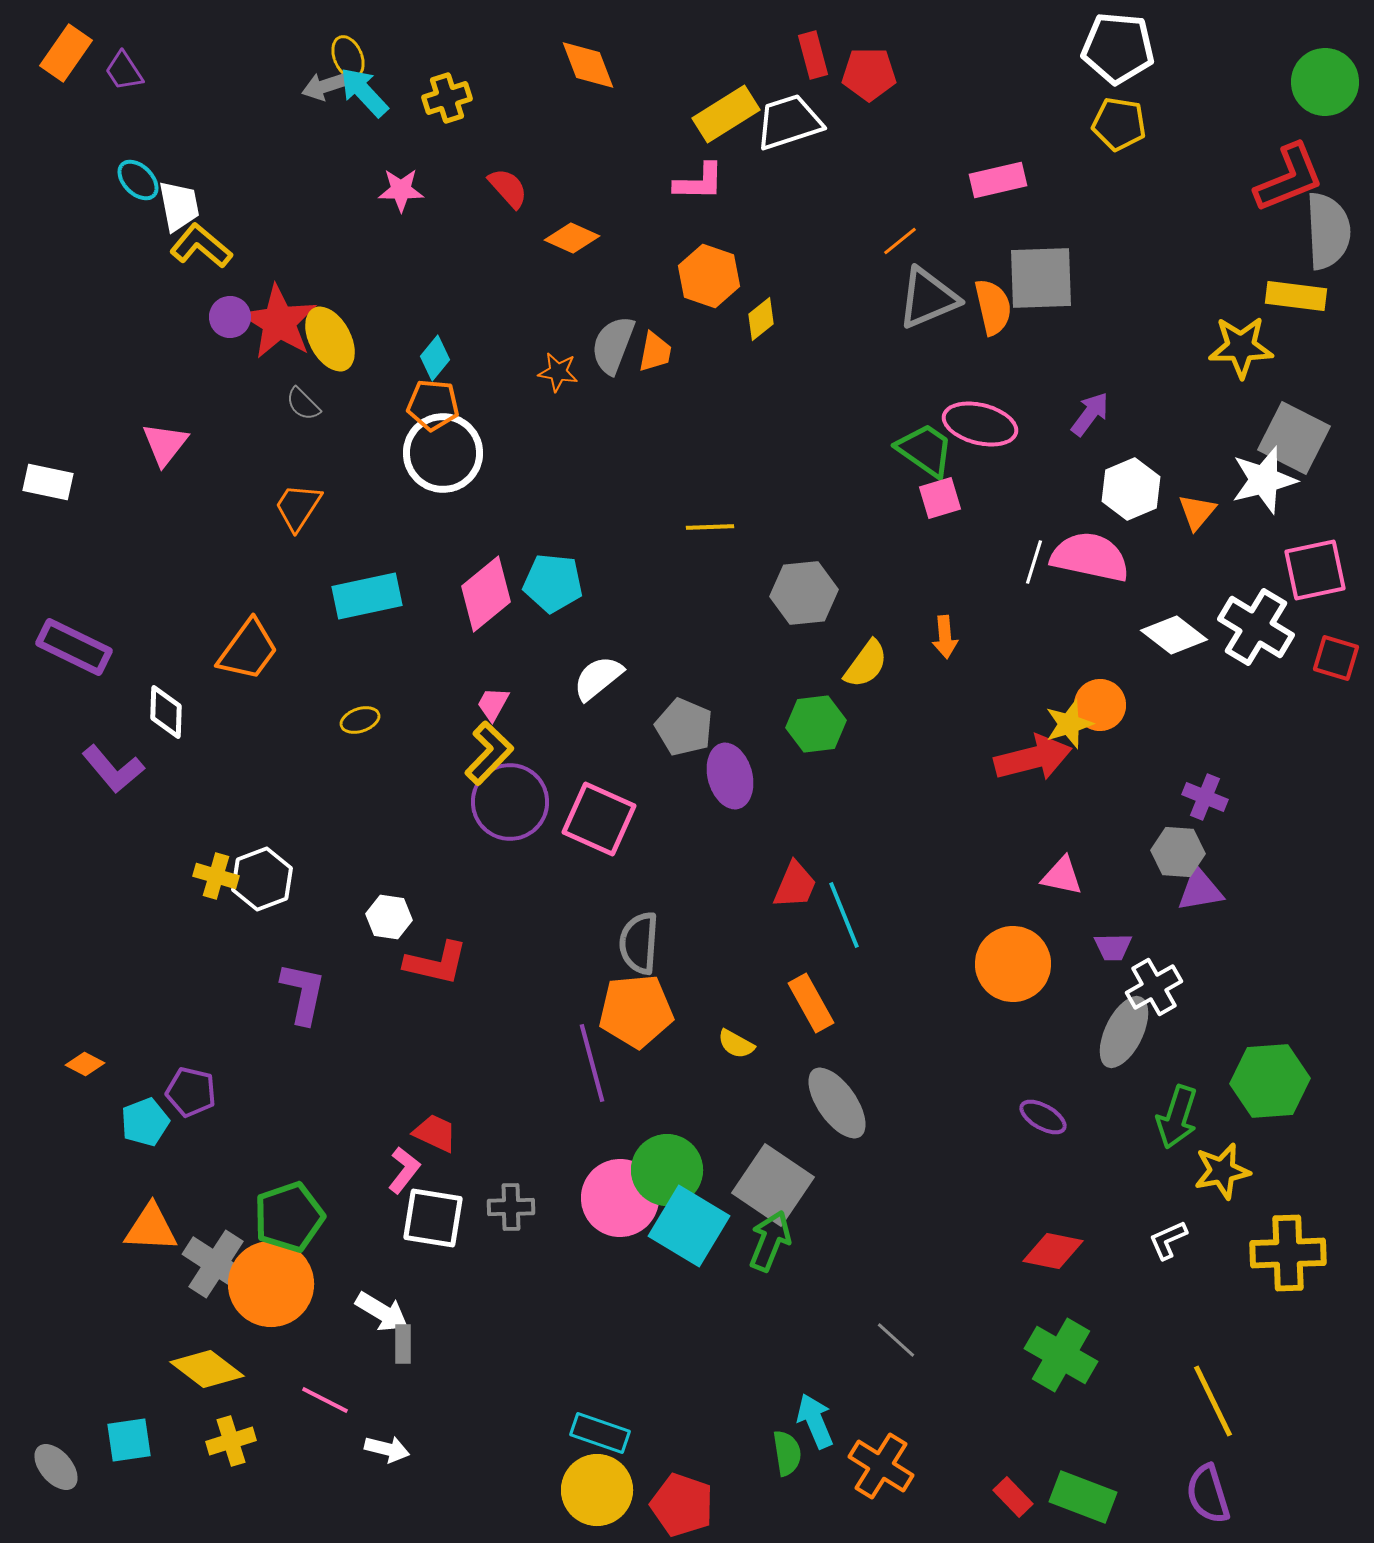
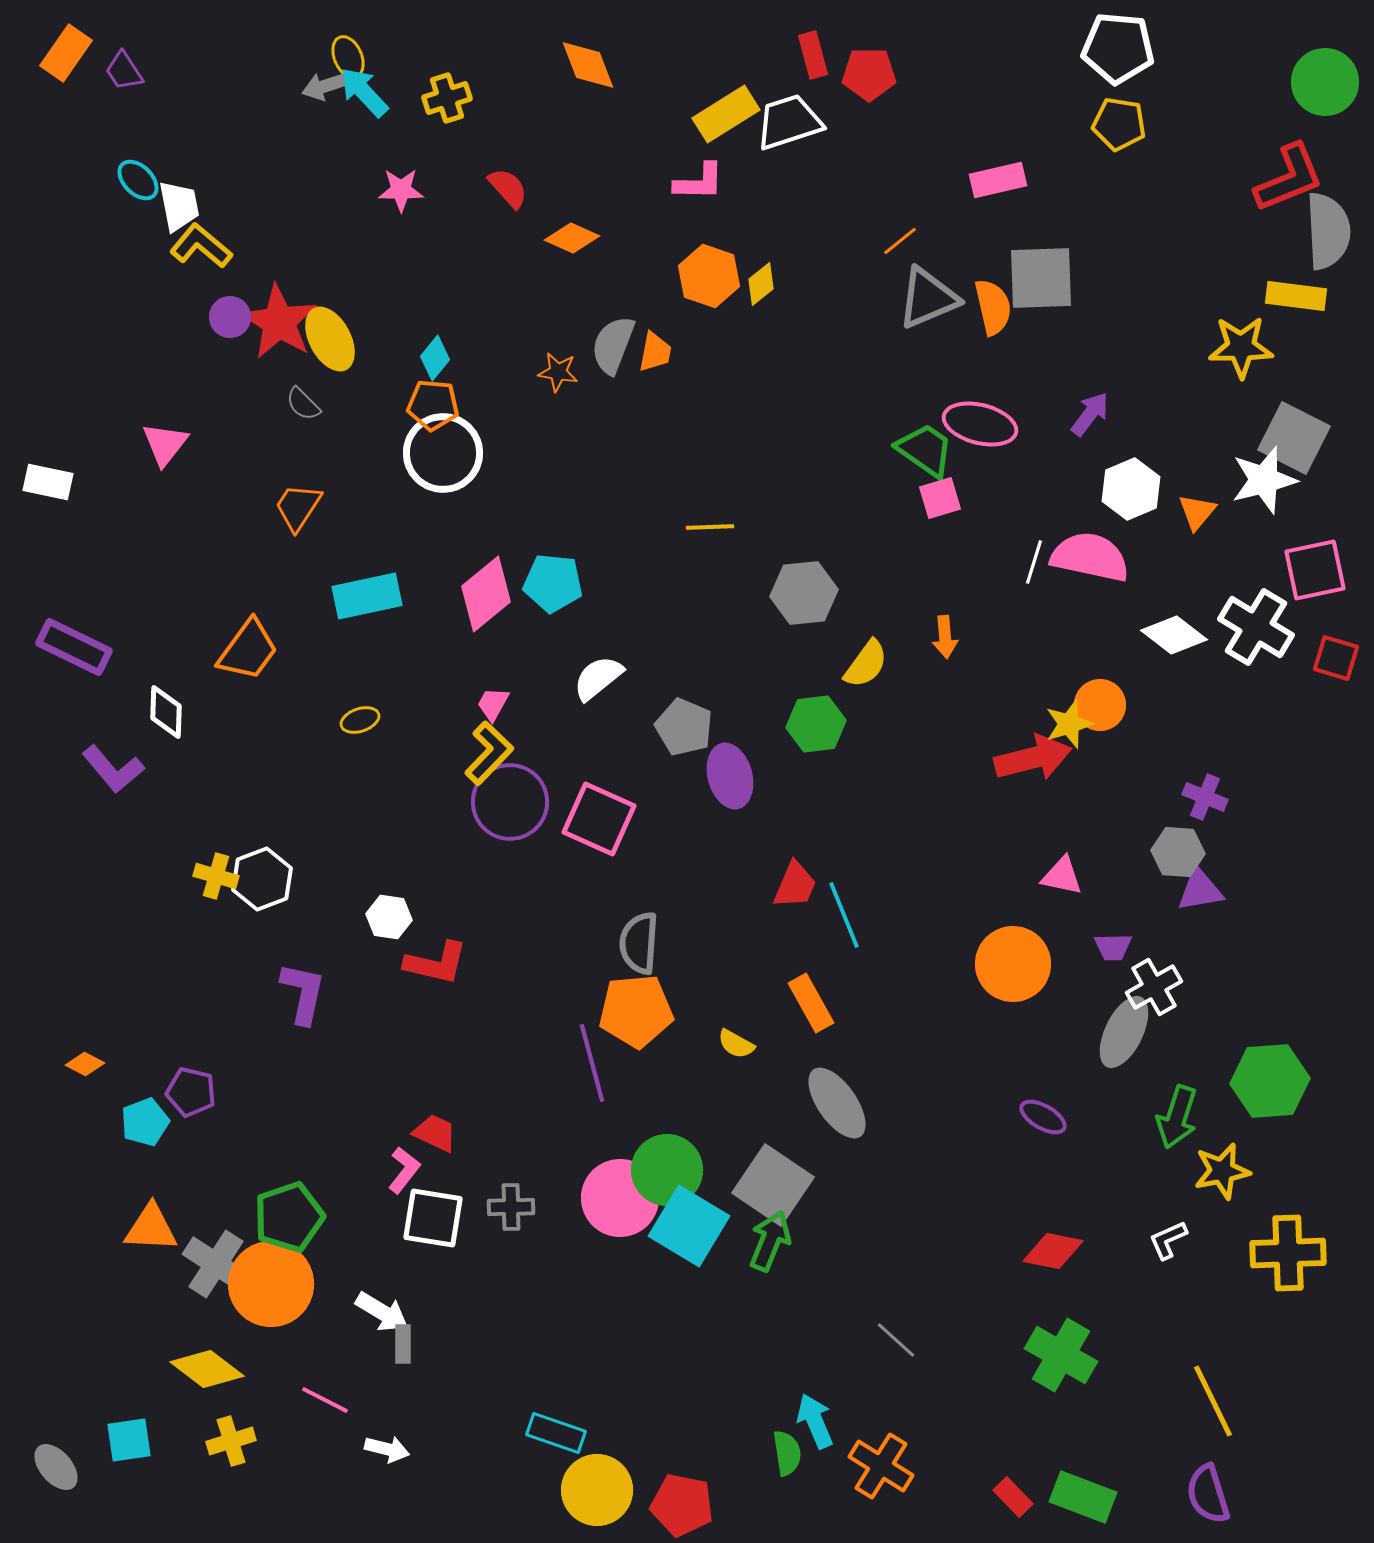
yellow diamond at (761, 319): moved 35 px up
cyan rectangle at (600, 1433): moved 44 px left
red pentagon at (682, 1505): rotated 8 degrees counterclockwise
